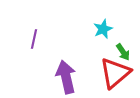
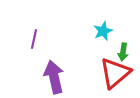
cyan star: moved 2 px down
green arrow: rotated 42 degrees clockwise
purple arrow: moved 12 px left
